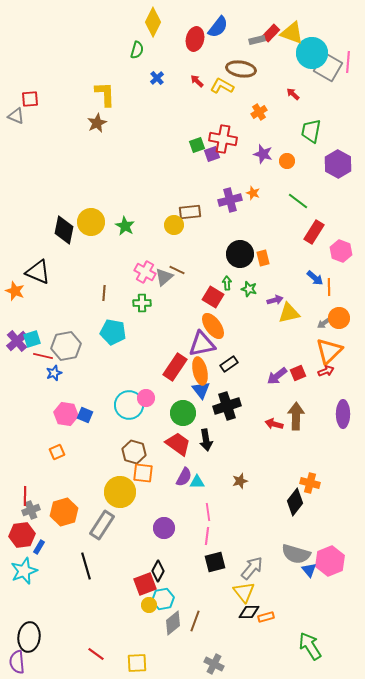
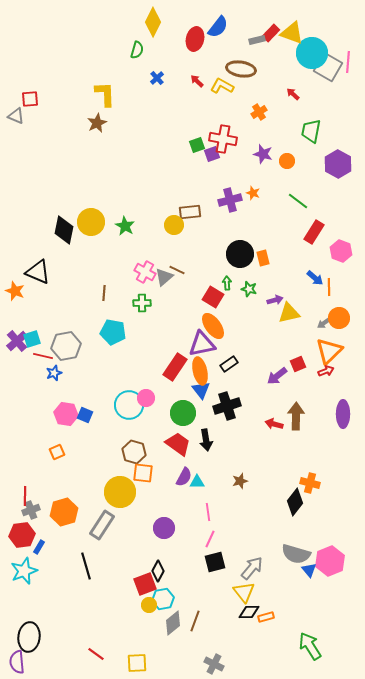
red square at (298, 373): moved 9 px up
pink line at (207, 536): moved 3 px right, 3 px down; rotated 18 degrees clockwise
